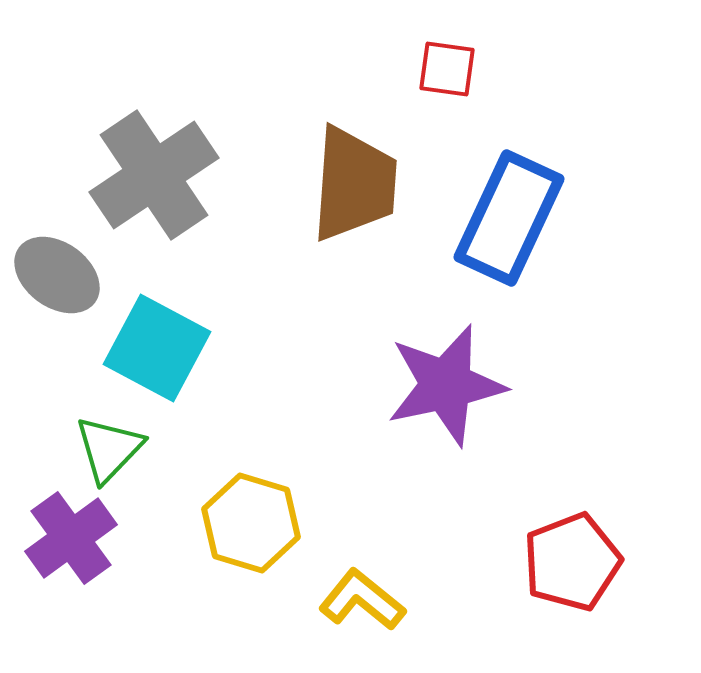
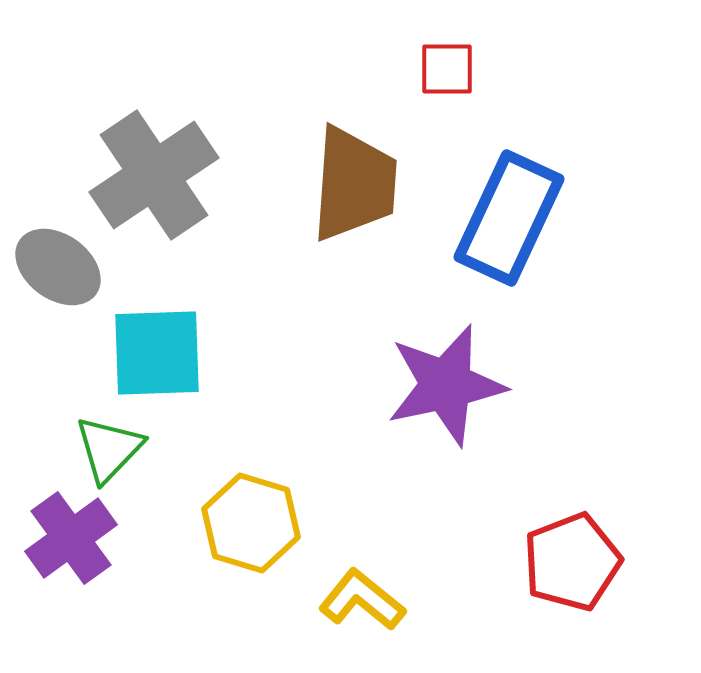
red square: rotated 8 degrees counterclockwise
gray ellipse: moved 1 px right, 8 px up
cyan square: moved 5 px down; rotated 30 degrees counterclockwise
